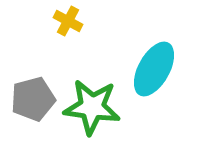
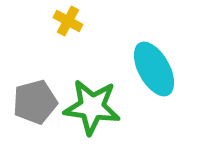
cyan ellipse: rotated 58 degrees counterclockwise
gray pentagon: moved 2 px right, 3 px down
